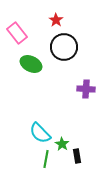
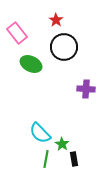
black rectangle: moved 3 px left, 3 px down
